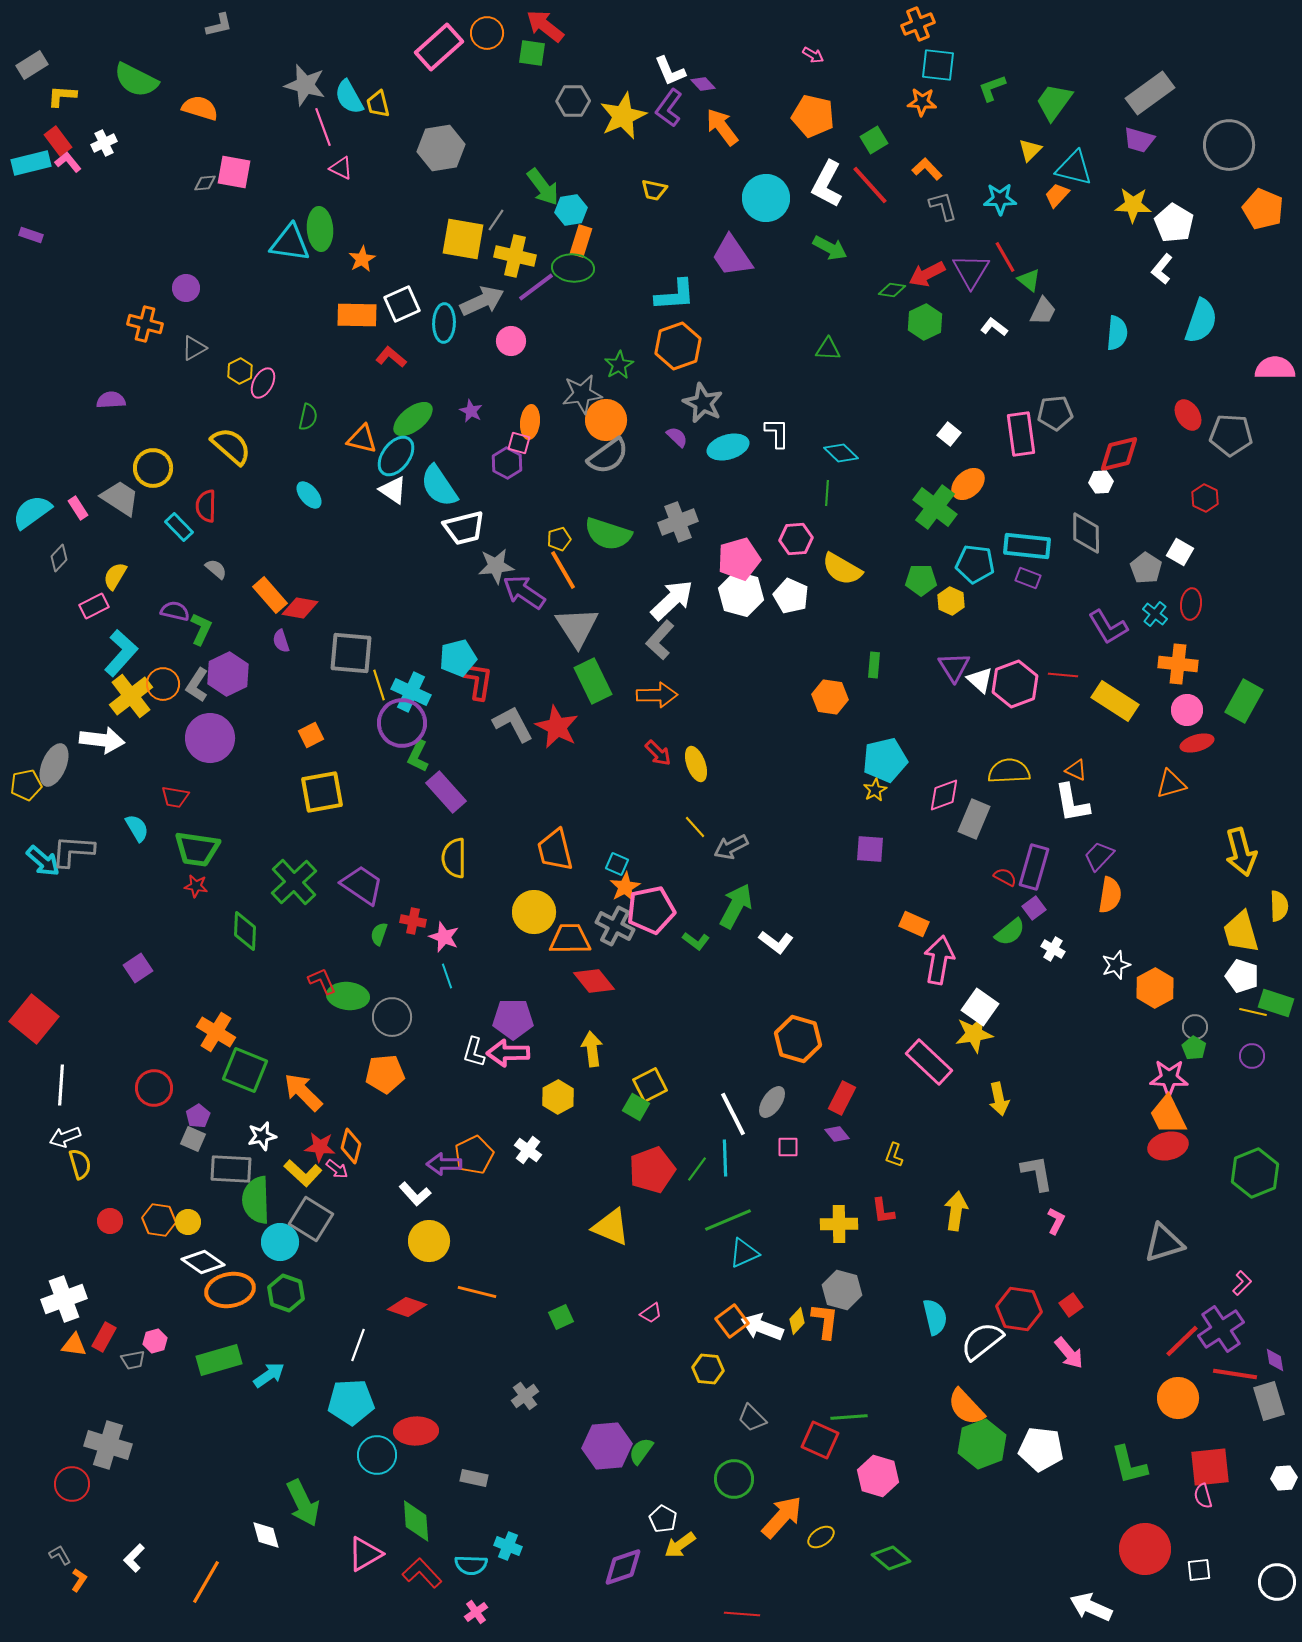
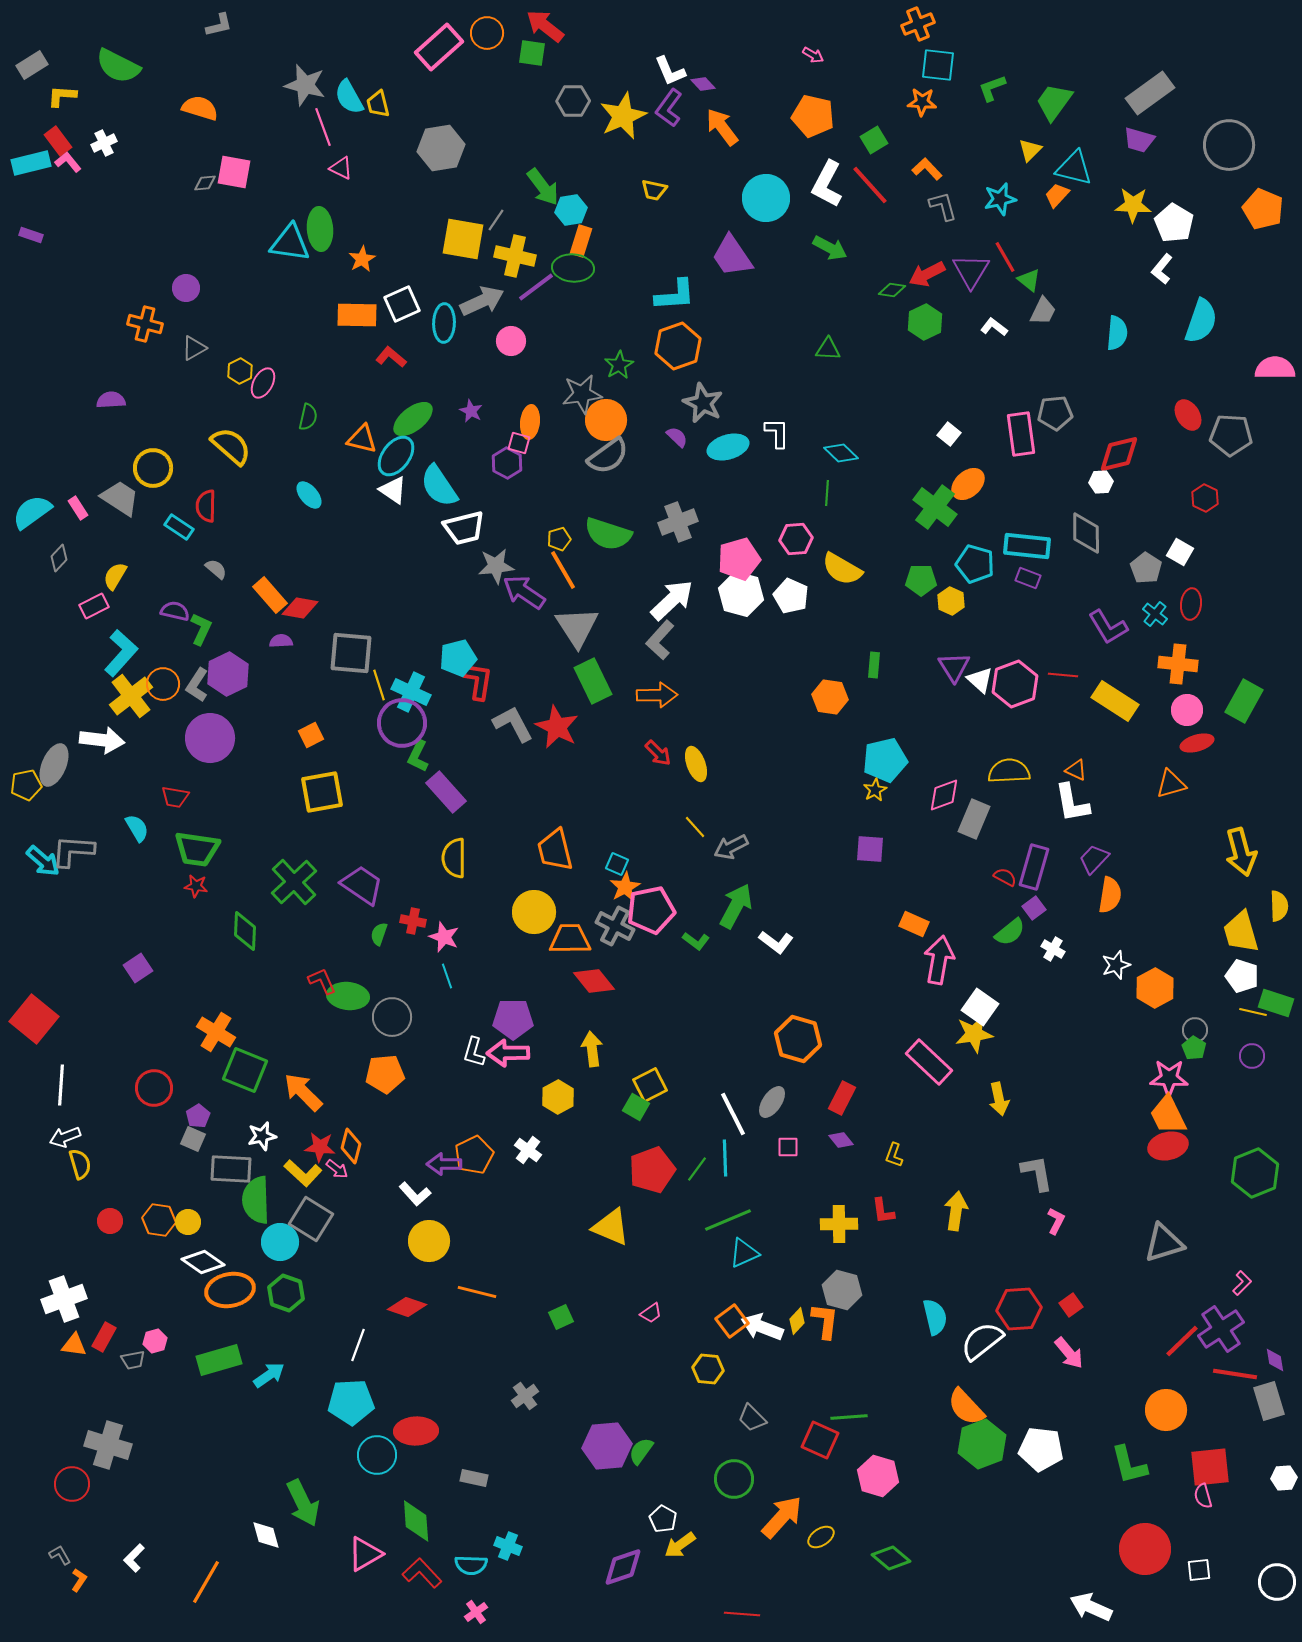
green semicircle at (136, 80): moved 18 px left, 14 px up
cyan star at (1000, 199): rotated 12 degrees counterclockwise
cyan rectangle at (179, 527): rotated 12 degrees counterclockwise
cyan pentagon at (975, 564): rotated 9 degrees clockwise
purple semicircle at (281, 641): rotated 105 degrees clockwise
purple trapezoid at (1099, 856): moved 5 px left, 3 px down
gray circle at (1195, 1027): moved 3 px down
purple diamond at (837, 1134): moved 4 px right, 6 px down
red hexagon at (1019, 1309): rotated 12 degrees counterclockwise
orange circle at (1178, 1398): moved 12 px left, 12 px down
